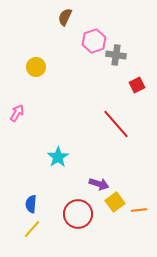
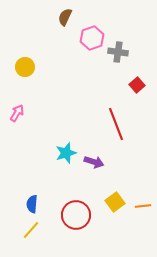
pink hexagon: moved 2 px left, 3 px up
gray cross: moved 2 px right, 3 px up
yellow circle: moved 11 px left
red square: rotated 14 degrees counterclockwise
red line: rotated 20 degrees clockwise
cyan star: moved 8 px right, 4 px up; rotated 15 degrees clockwise
purple arrow: moved 5 px left, 22 px up
blue semicircle: moved 1 px right
orange line: moved 4 px right, 4 px up
red circle: moved 2 px left, 1 px down
yellow line: moved 1 px left, 1 px down
